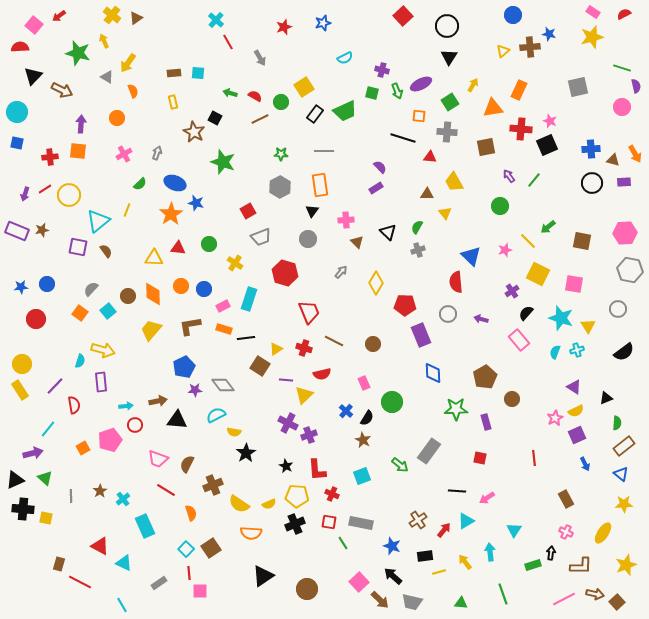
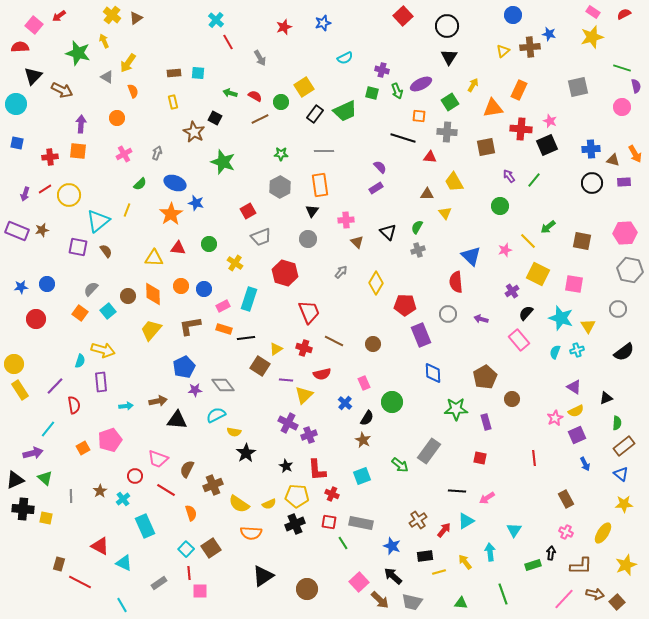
cyan circle at (17, 112): moved 1 px left, 8 px up
yellow circle at (22, 364): moved 8 px left
blue cross at (346, 411): moved 1 px left, 8 px up
red circle at (135, 425): moved 51 px down
brown semicircle at (187, 464): moved 5 px down
pink line at (564, 599): rotated 20 degrees counterclockwise
